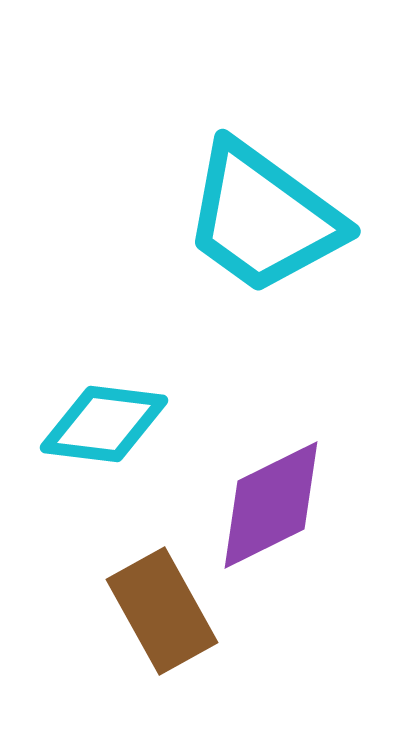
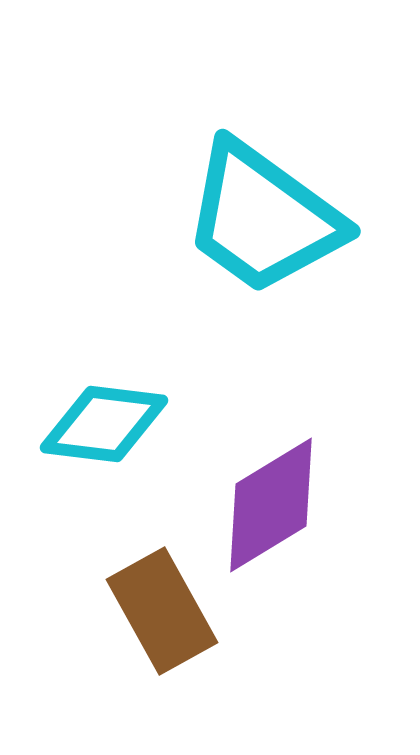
purple diamond: rotated 5 degrees counterclockwise
